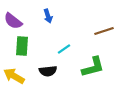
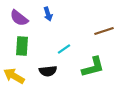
blue arrow: moved 2 px up
purple semicircle: moved 6 px right, 3 px up
